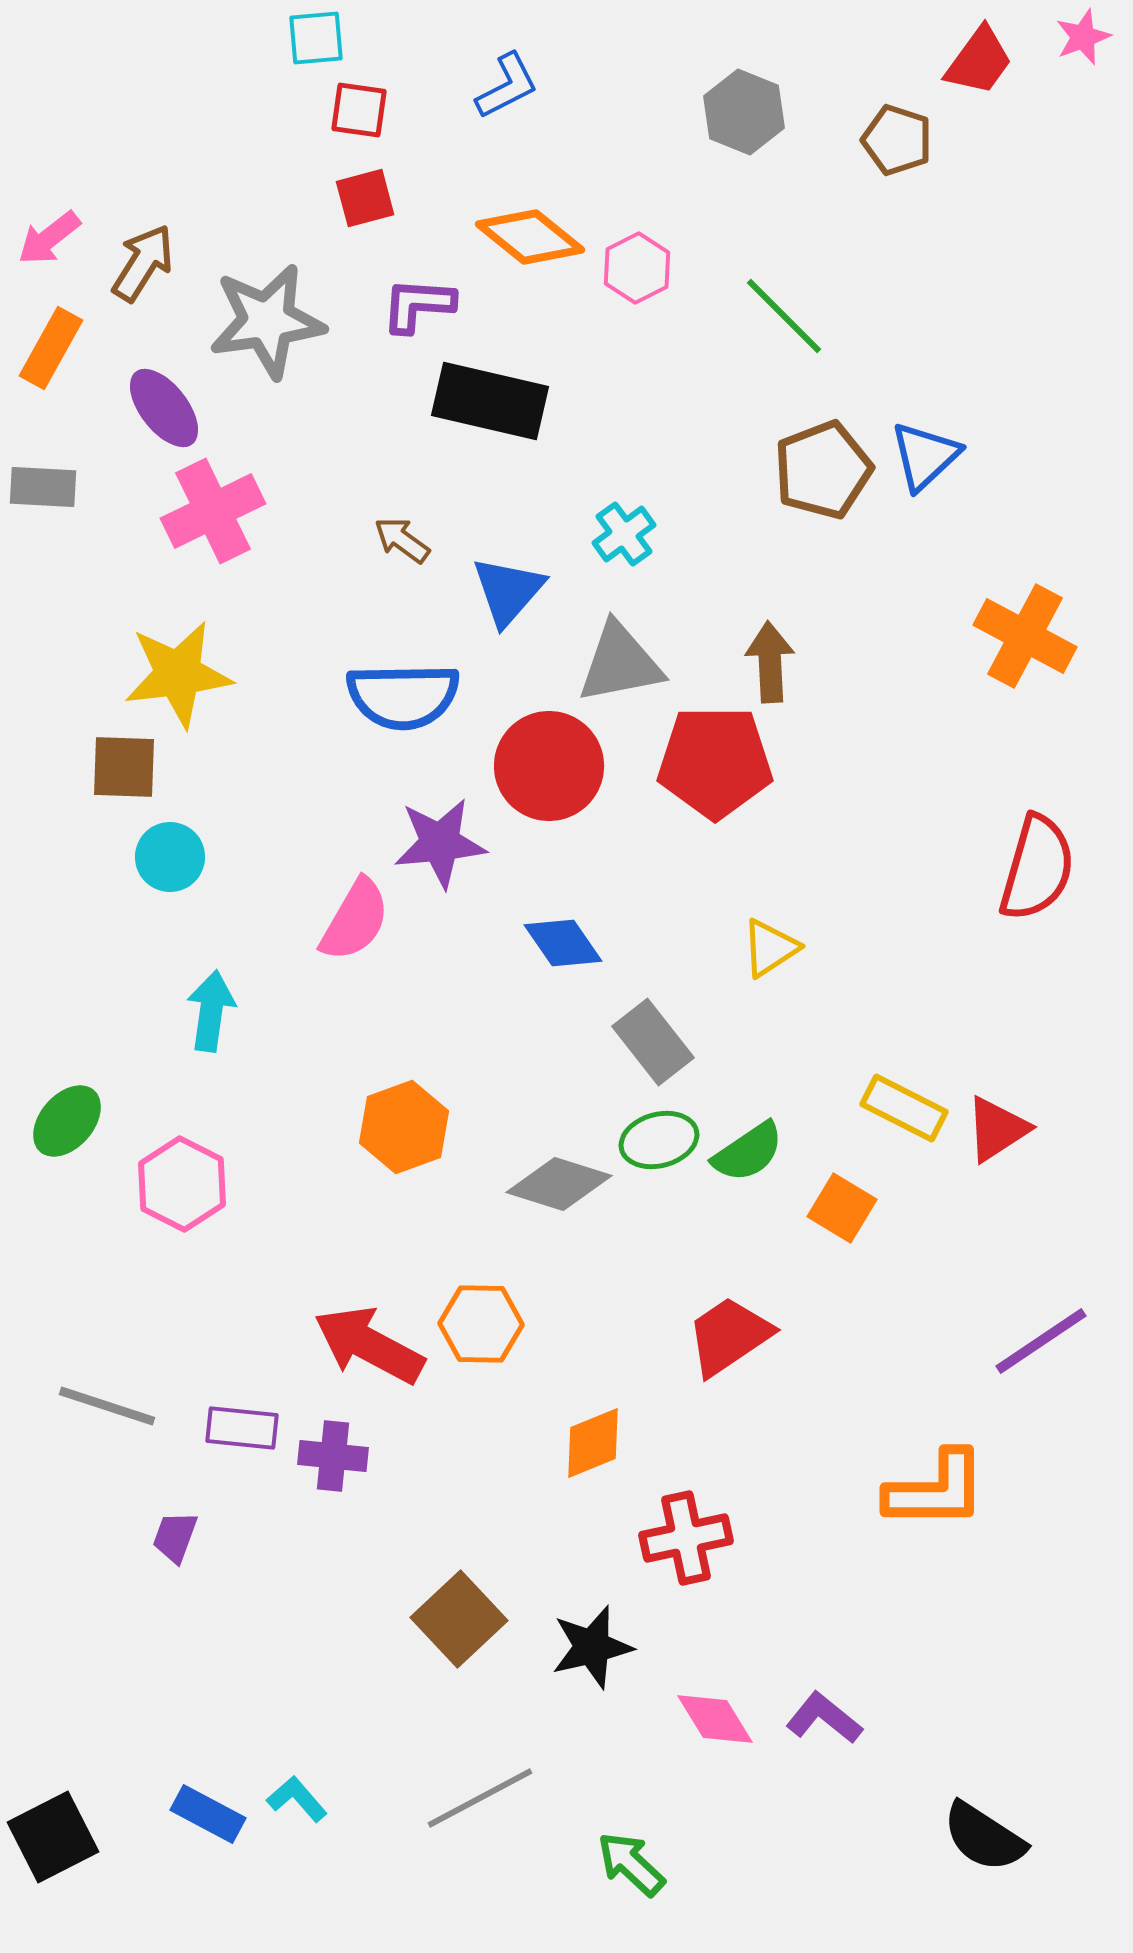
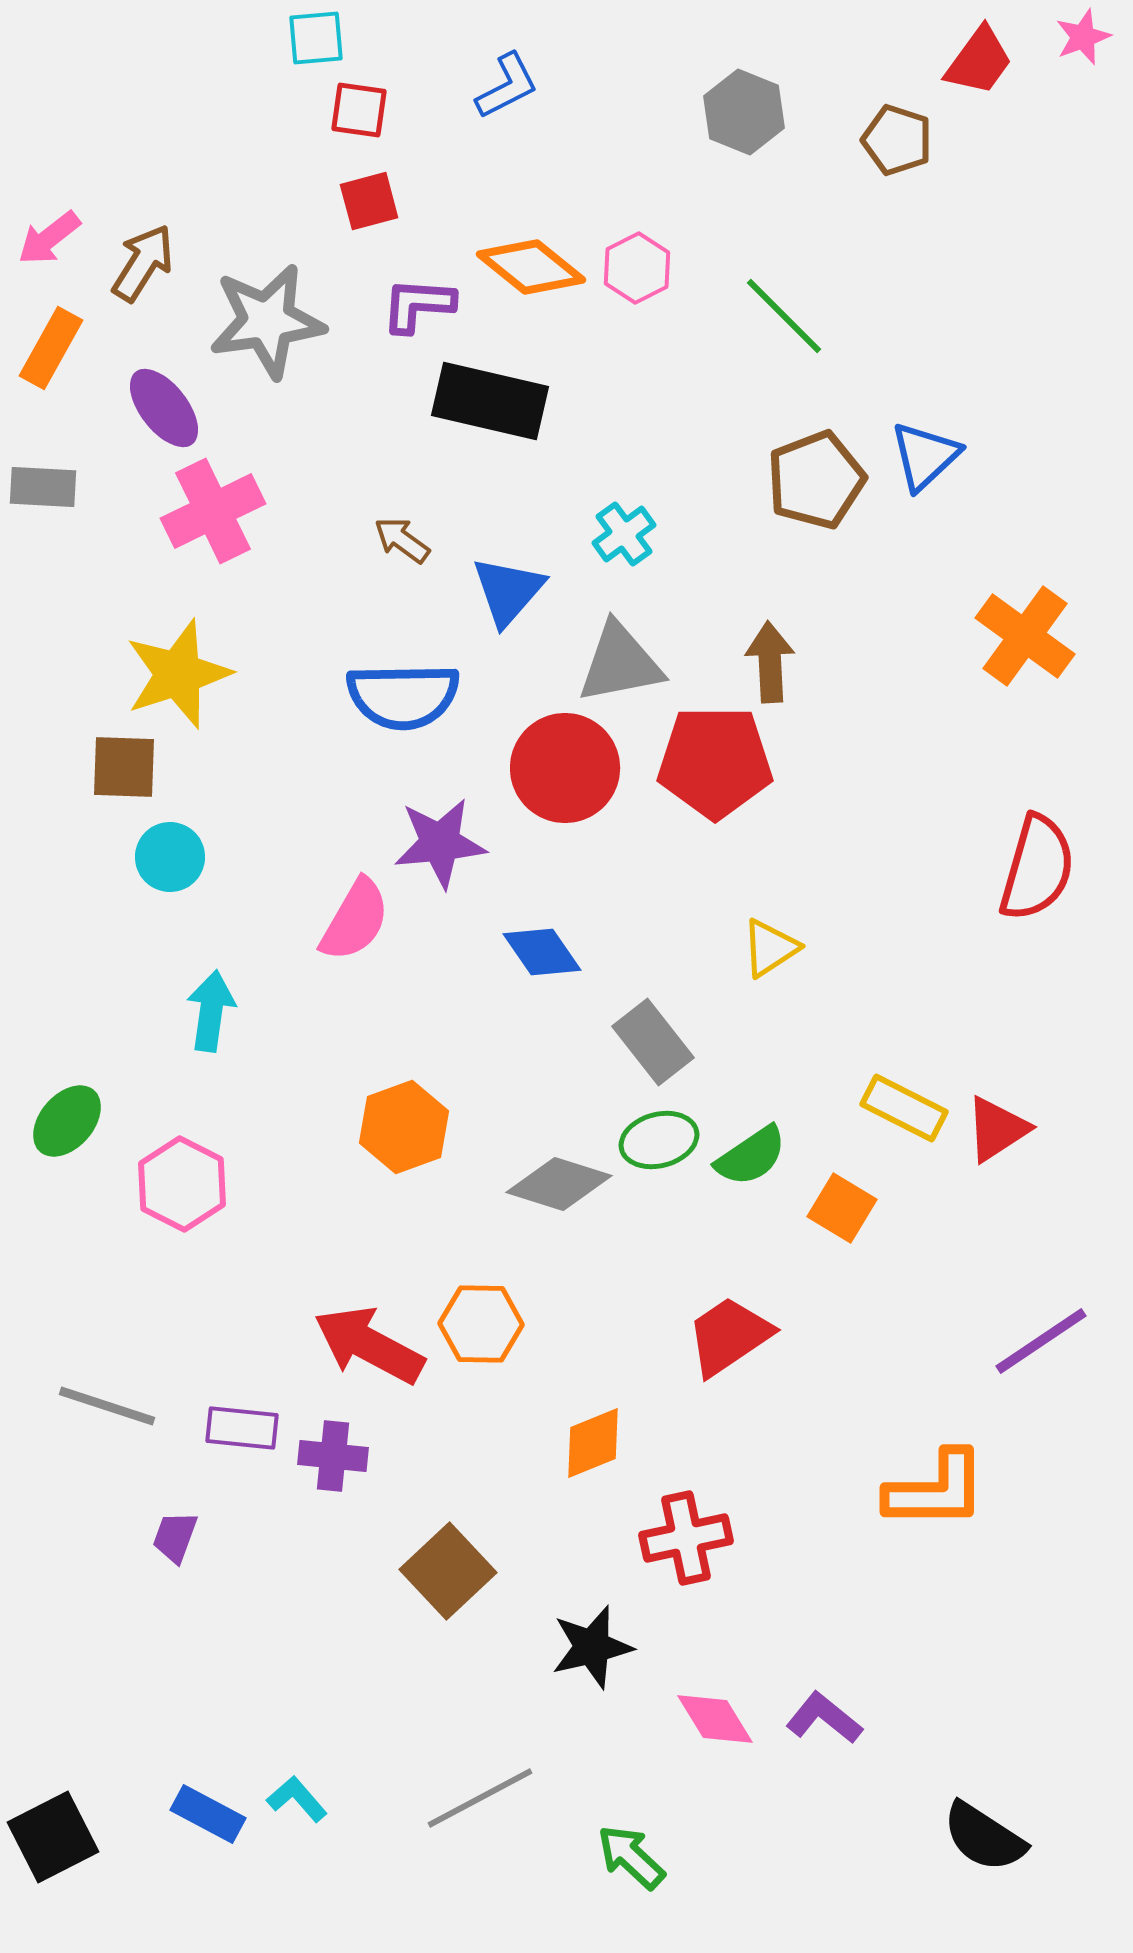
red square at (365, 198): moved 4 px right, 3 px down
orange diamond at (530, 237): moved 1 px right, 30 px down
brown pentagon at (823, 470): moved 7 px left, 10 px down
orange cross at (1025, 636): rotated 8 degrees clockwise
yellow star at (178, 674): rotated 11 degrees counterclockwise
red circle at (549, 766): moved 16 px right, 2 px down
blue diamond at (563, 943): moved 21 px left, 9 px down
green semicircle at (748, 1152): moved 3 px right, 4 px down
brown square at (459, 1619): moved 11 px left, 48 px up
green arrow at (631, 1864): moved 7 px up
